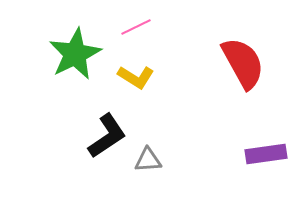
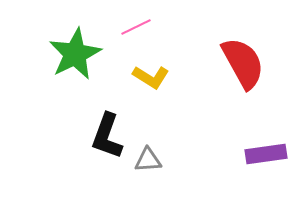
yellow L-shape: moved 15 px right
black L-shape: rotated 144 degrees clockwise
